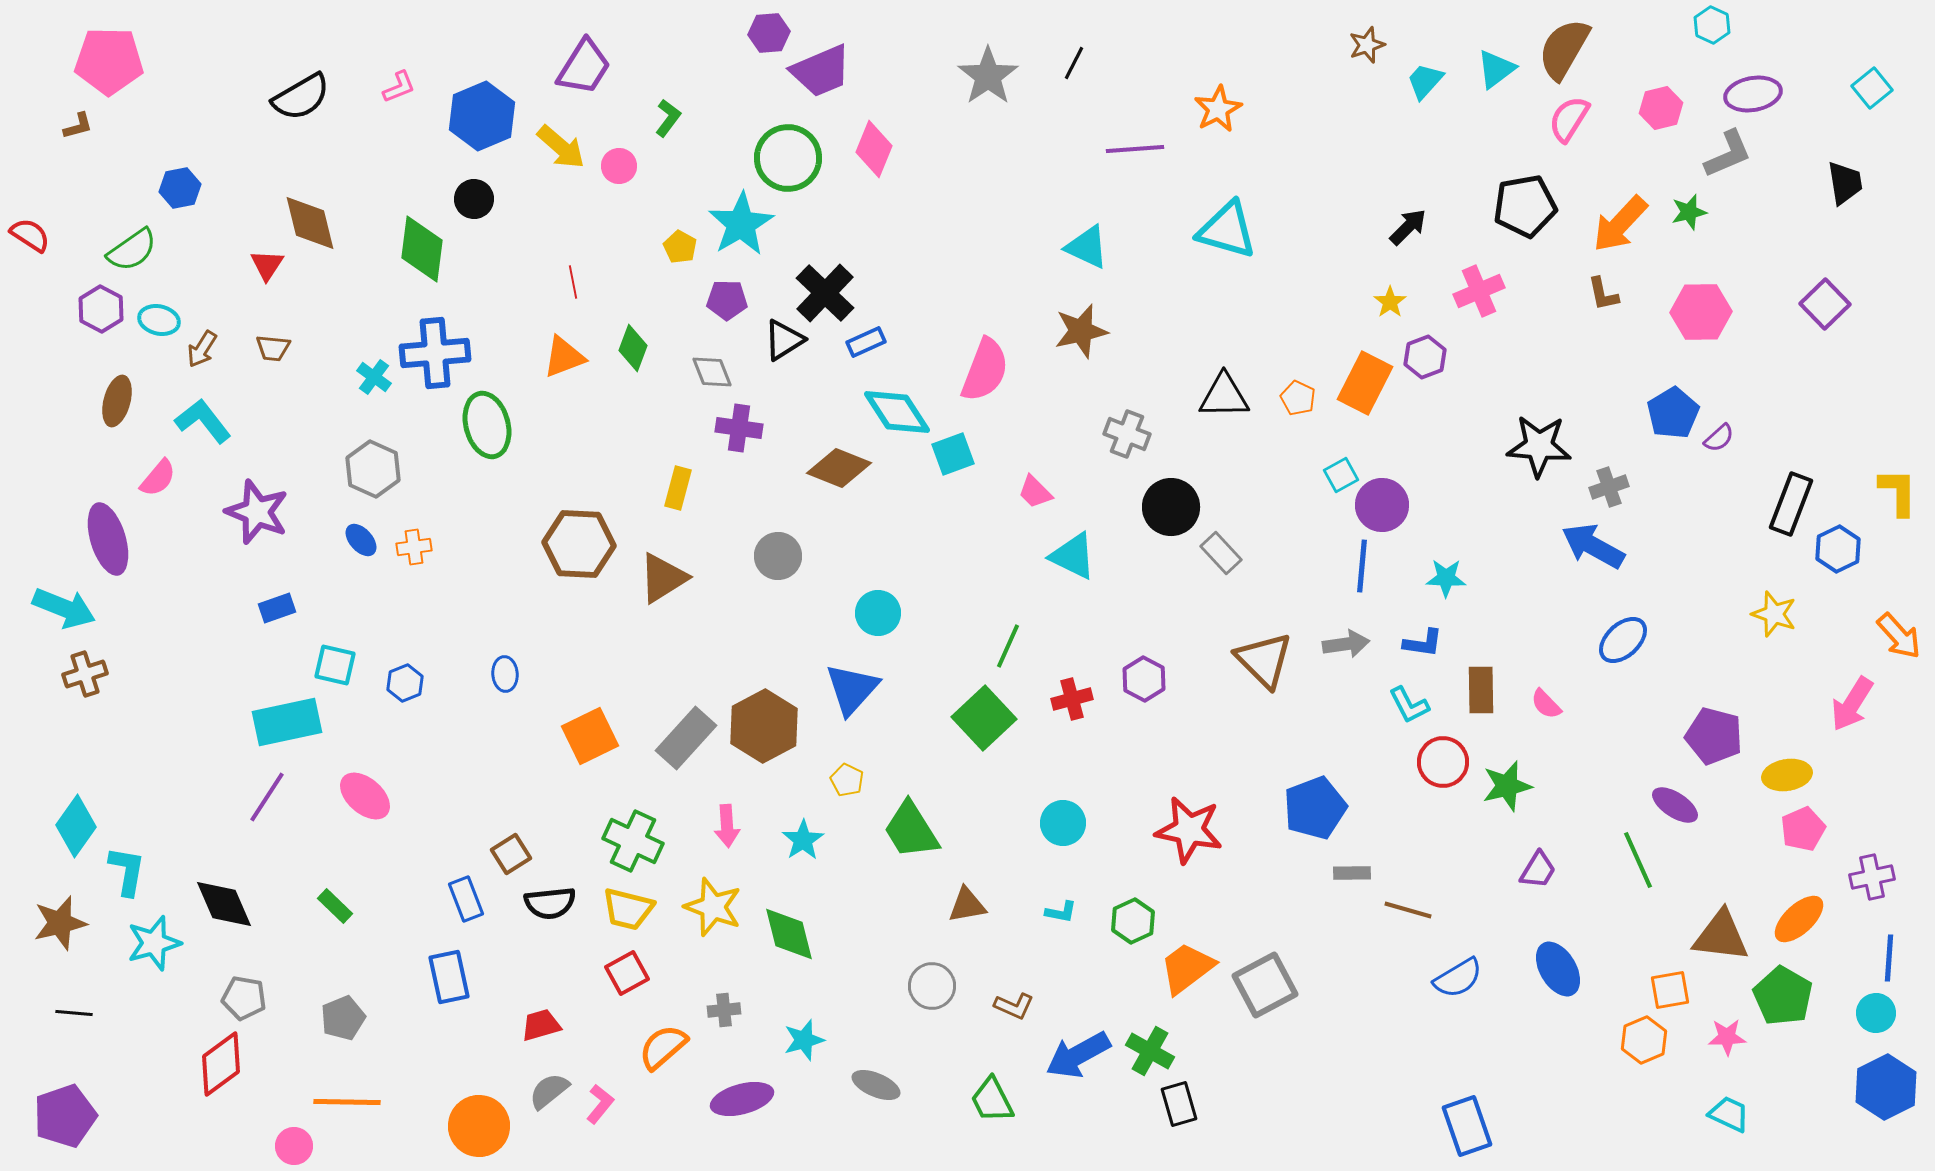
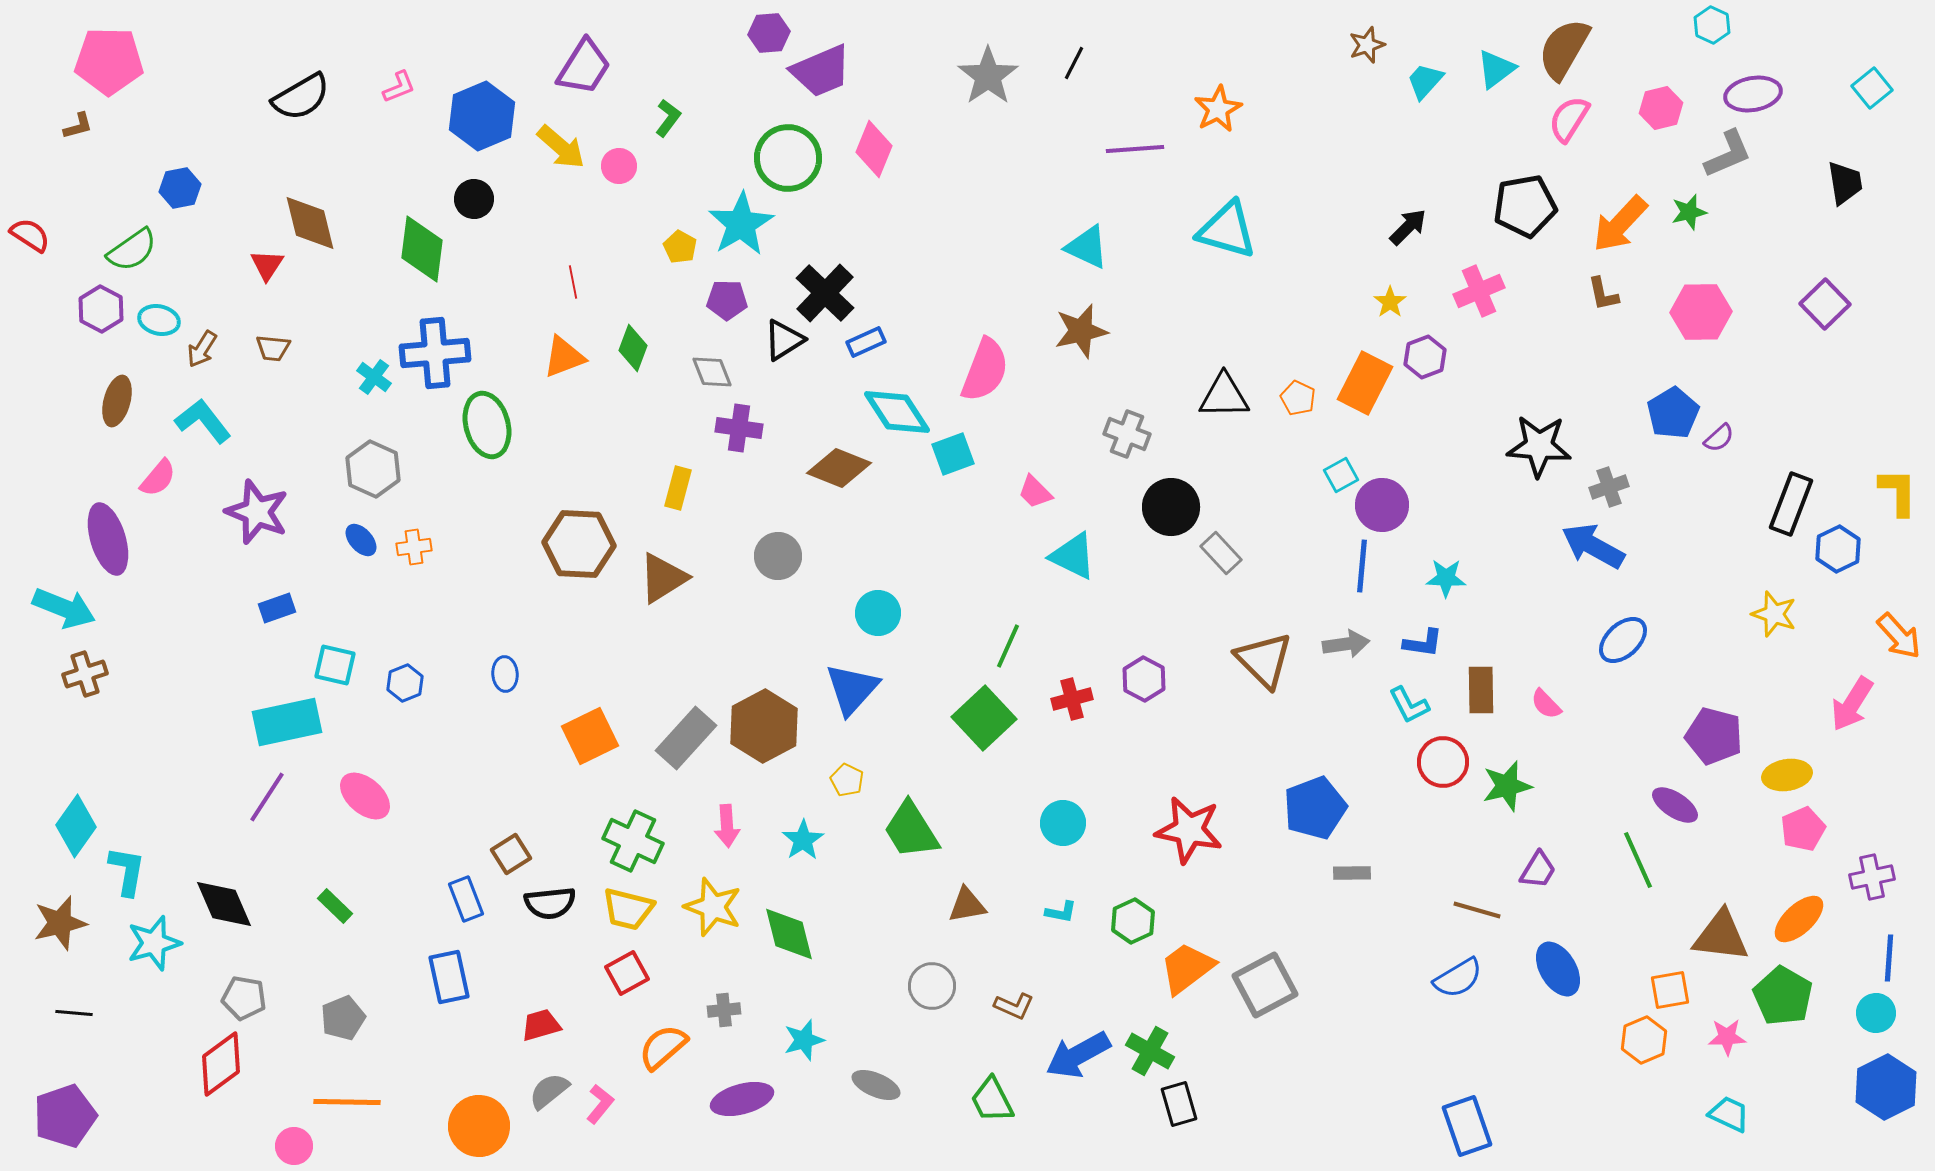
brown line at (1408, 910): moved 69 px right
